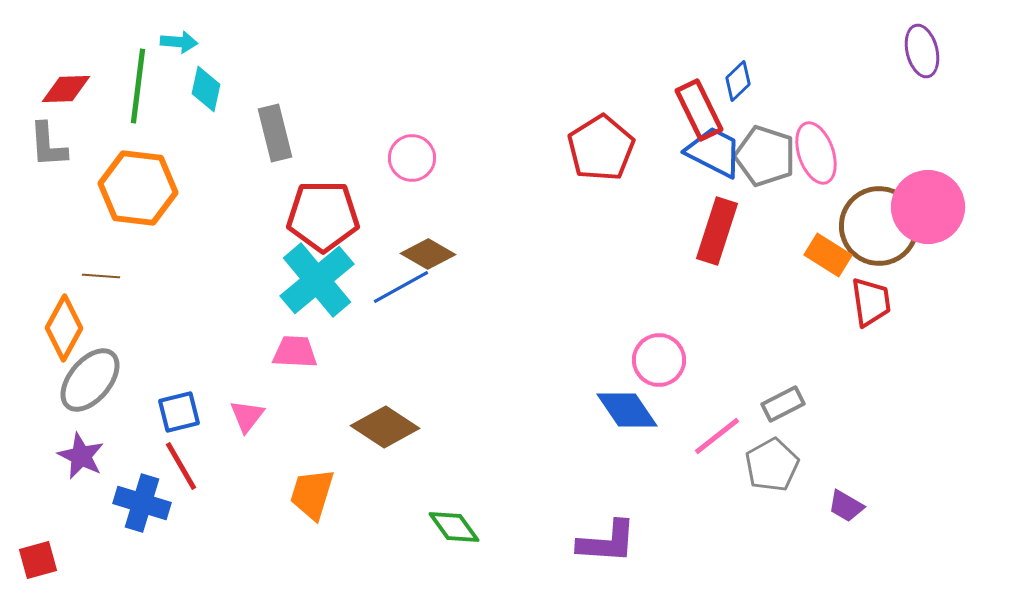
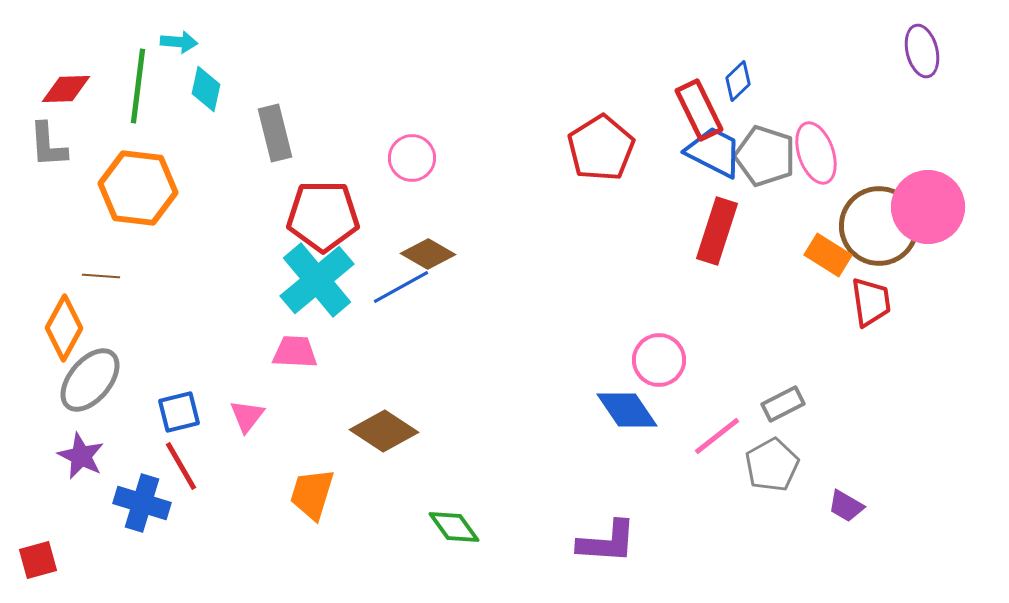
brown diamond at (385, 427): moved 1 px left, 4 px down
